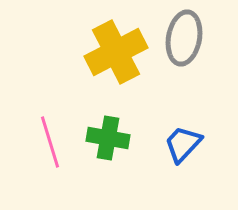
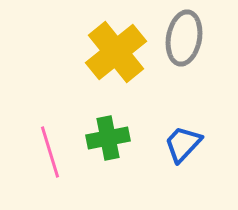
yellow cross: rotated 12 degrees counterclockwise
green cross: rotated 21 degrees counterclockwise
pink line: moved 10 px down
